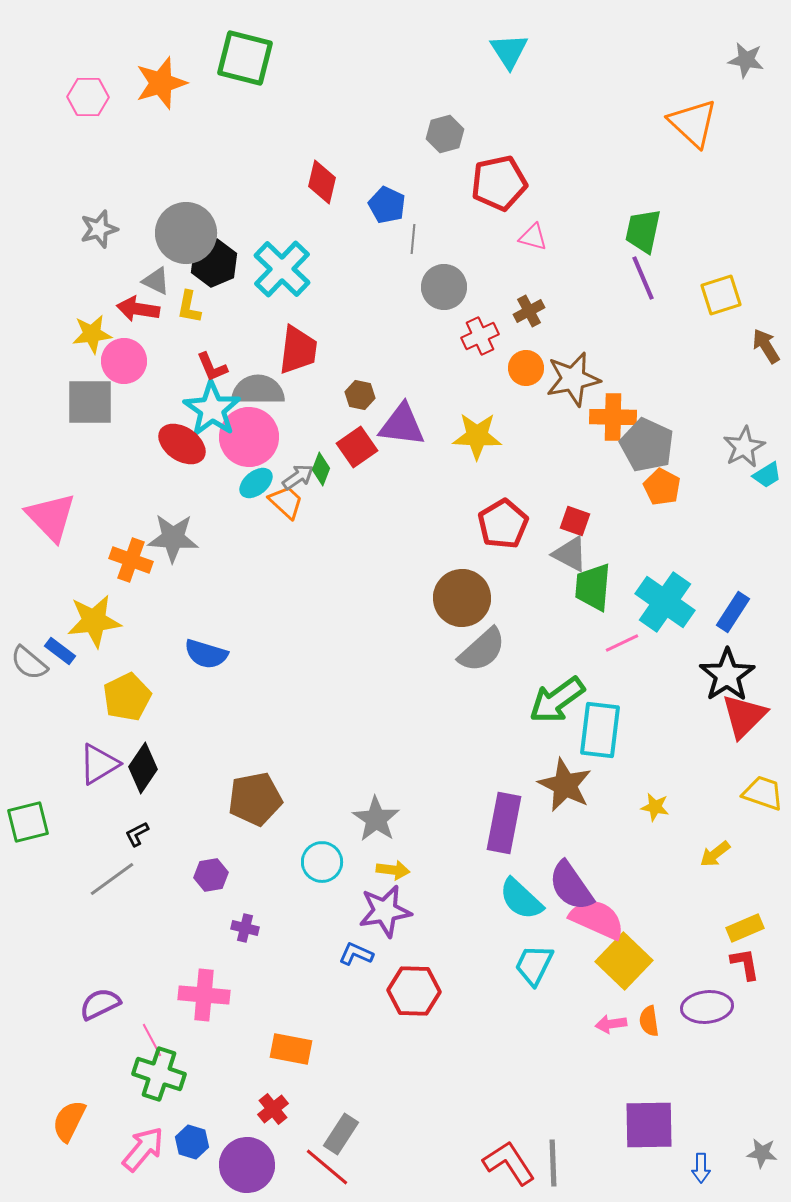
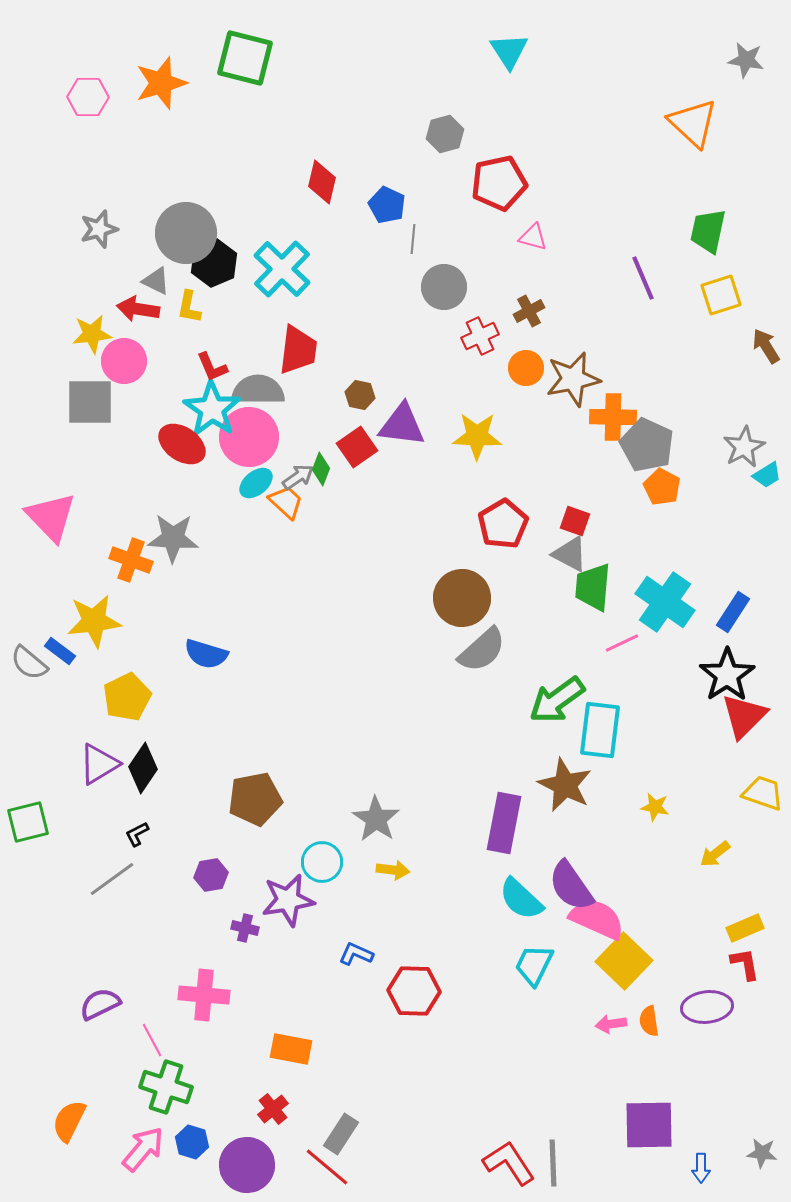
green trapezoid at (643, 231): moved 65 px right
purple star at (385, 911): moved 97 px left, 11 px up
green cross at (159, 1074): moved 7 px right, 13 px down
